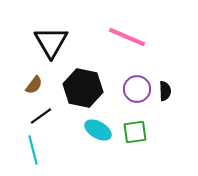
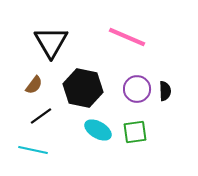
cyan line: rotated 64 degrees counterclockwise
